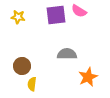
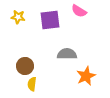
purple square: moved 6 px left, 5 px down
brown circle: moved 3 px right
orange star: moved 2 px left, 1 px up
